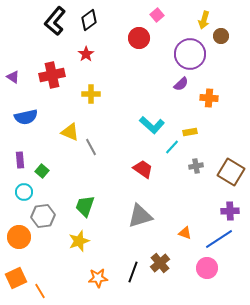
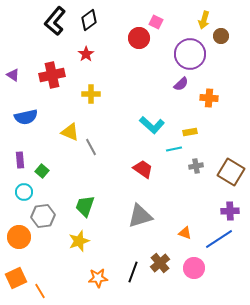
pink square: moved 1 px left, 7 px down; rotated 24 degrees counterclockwise
purple triangle: moved 2 px up
cyan line: moved 2 px right, 2 px down; rotated 35 degrees clockwise
pink circle: moved 13 px left
